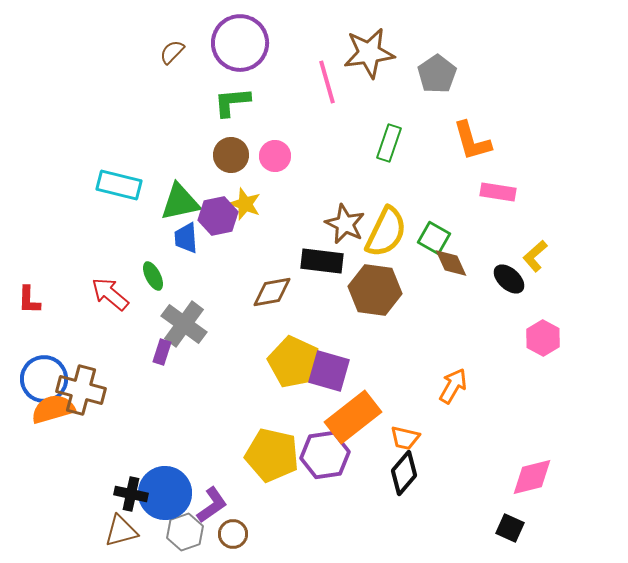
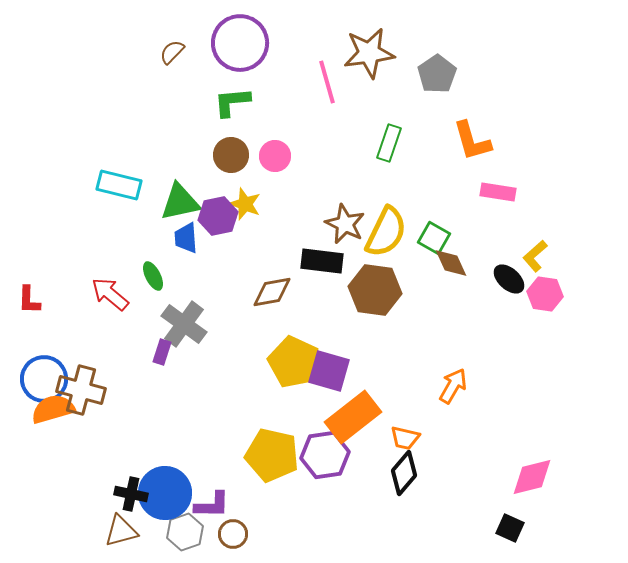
pink hexagon at (543, 338): moved 2 px right, 44 px up; rotated 20 degrees counterclockwise
purple L-shape at (212, 505): rotated 36 degrees clockwise
